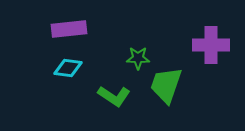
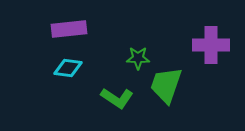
green L-shape: moved 3 px right, 2 px down
